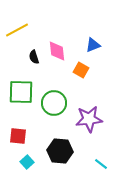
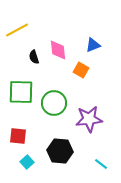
pink diamond: moved 1 px right, 1 px up
